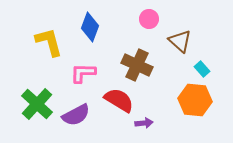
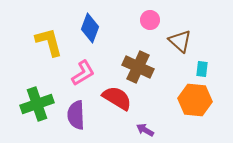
pink circle: moved 1 px right, 1 px down
blue diamond: moved 1 px down
brown cross: moved 1 px right, 2 px down
cyan rectangle: rotated 49 degrees clockwise
pink L-shape: rotated 148 degrees clockwise
red semicircle: moved 2 px left, 2 px up
green cross: rotated 28 degrees clockwise
purple semicircle: rotated 116 degrees clockwise
purple arrow: moved 1 px right, 7 px down; rotated 144 degrees counterclockwise
